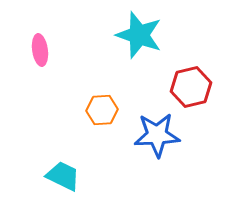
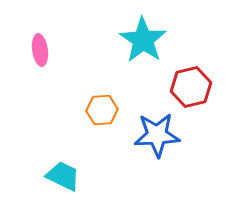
cyan star: moved 4 px right, 5 px down; rotated 15 degrees clockwise
